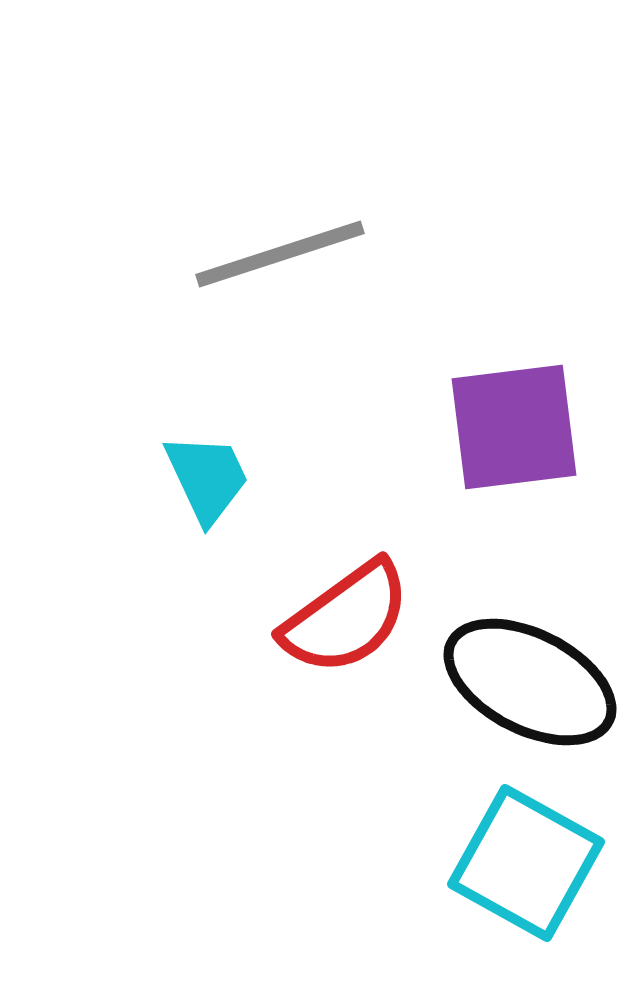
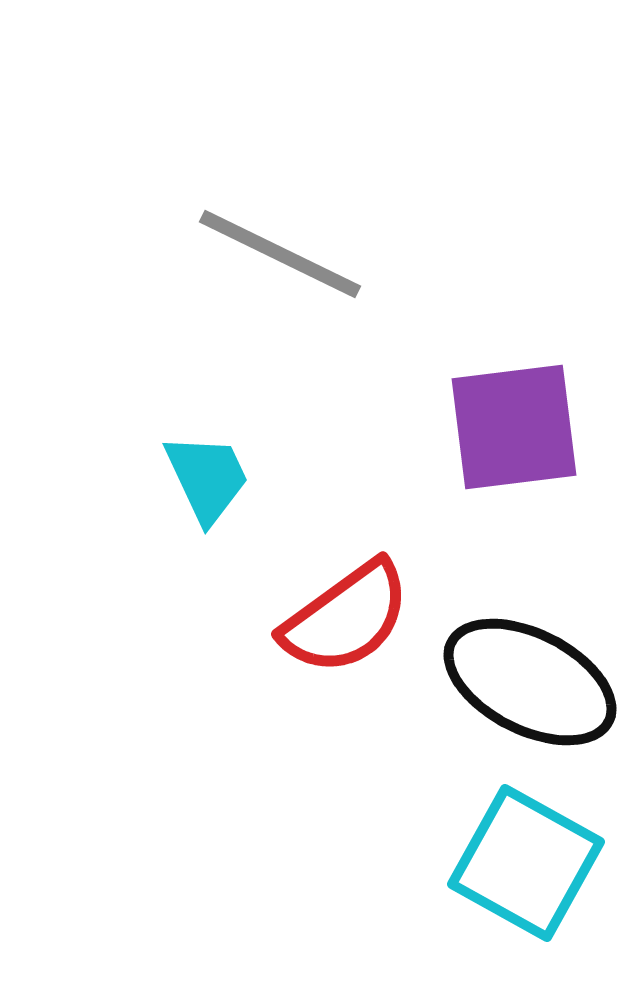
gray line: rotated 44 degrees clockwise
